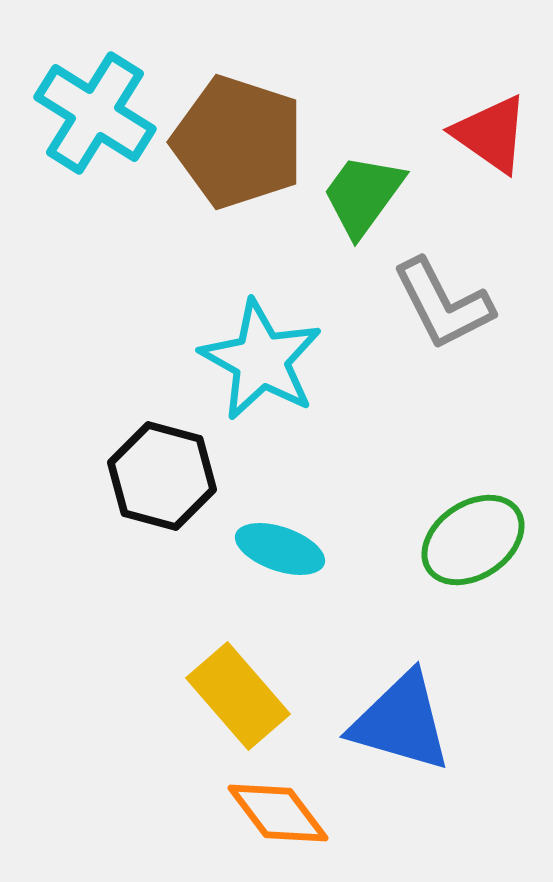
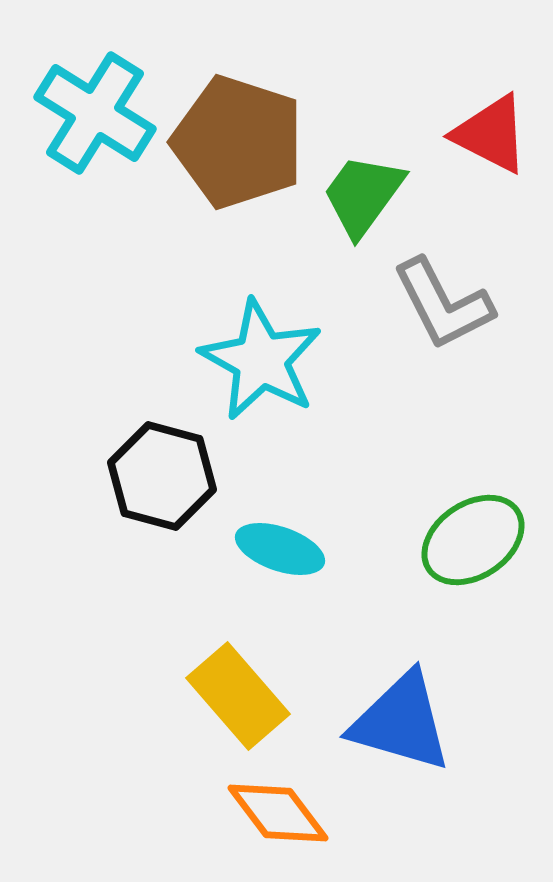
red triangle: rotated 8 degrees counterclockwise
